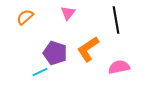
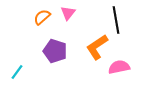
orange semicircle: moved 17 px right
orange L-shape: moved 9 px right, 2 px up
purple pentagon: moved 2 px up
cyan line: moved 23 px left; rotated 28 degrees counterclockwise
